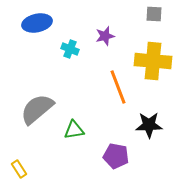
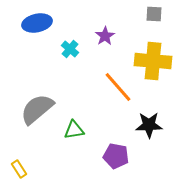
purple star: rotated 18 degrees counterclockwise
cyan cross: rotated 18 degrees clockwise
orange line: rotated 20 degrees counterclockwise
